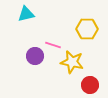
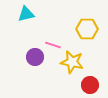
purple circle: moved 1 px down
